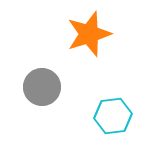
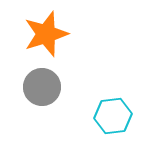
orange star: moved 43 px left
